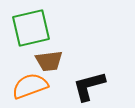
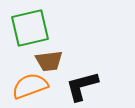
green square: moved 1 px left
black L-shape: moved 7 px left
